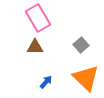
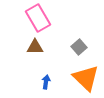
gray square: moved 2 px left, 2 px down
blue arrow: rotated 32 degrees counterclockwise
